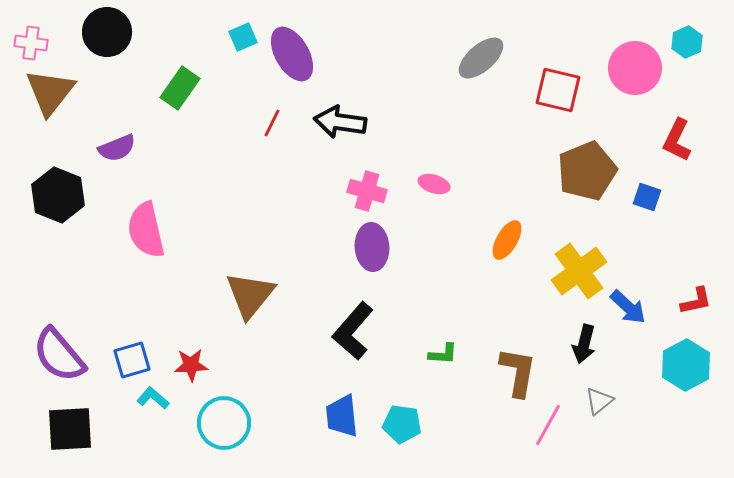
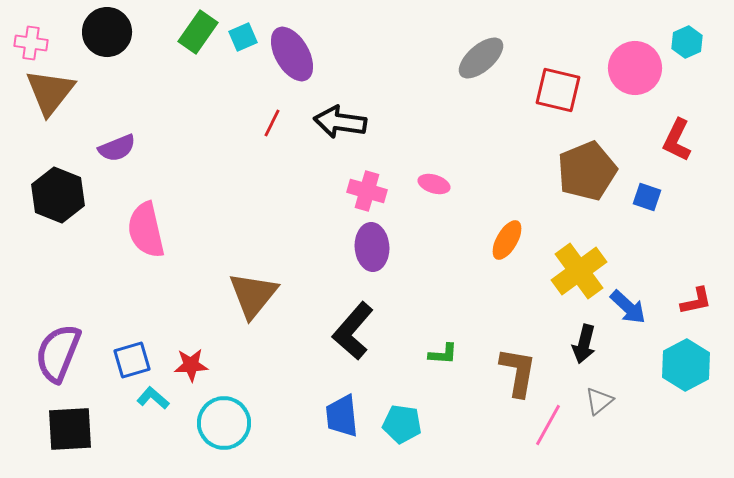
green rectangle at (180, 88): moved 18 px right, 56 px up
brown triangle at (250, 295): moved 3 px right
purple semicircle at (59, 355): moved 1 px left, 2 px up; rotated 62 degrees clockwise
